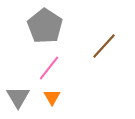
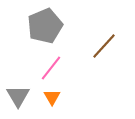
gray pentagon: rotated 16 degrees clockwise
pink line: moved 2 px right
gray triangle: moved 1 px up
